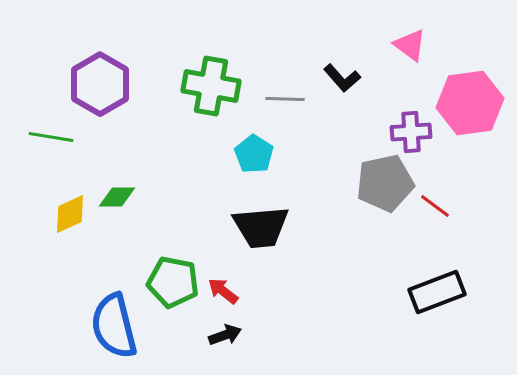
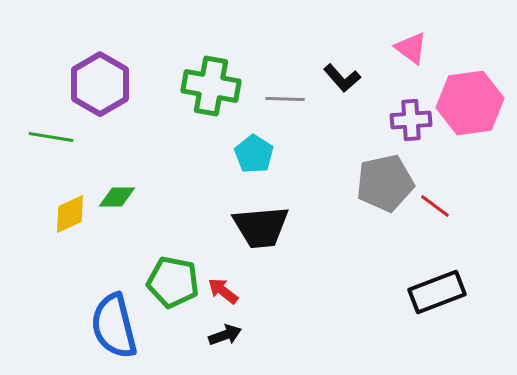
pink triangle: moved 1 px right, 3 px down
purple cross: moved 12 px up
